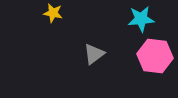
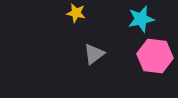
yellow star: moved 23 px right
cyan star: rotated 8 degrees counterclockwise
